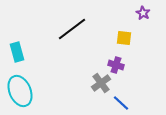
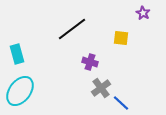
yellow square: moved 3 px left
cyan rectangle: moved 2 px down
purple cross: moved 26 px left, 3 px up
gray cross: moved 5 px down
cyan ellipse: rotated 60 degrees clockwise
